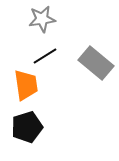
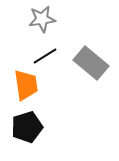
gray rectangle: moved 5 px left
